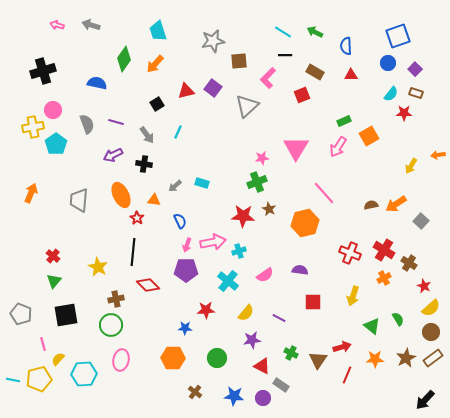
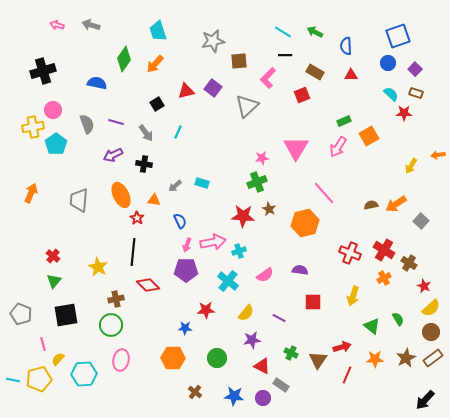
cyan semicircle at (391, 94): rotated 84 degrees counterclockwise
gray arrow at (147, 135): moved 1 px left, 2 px up
